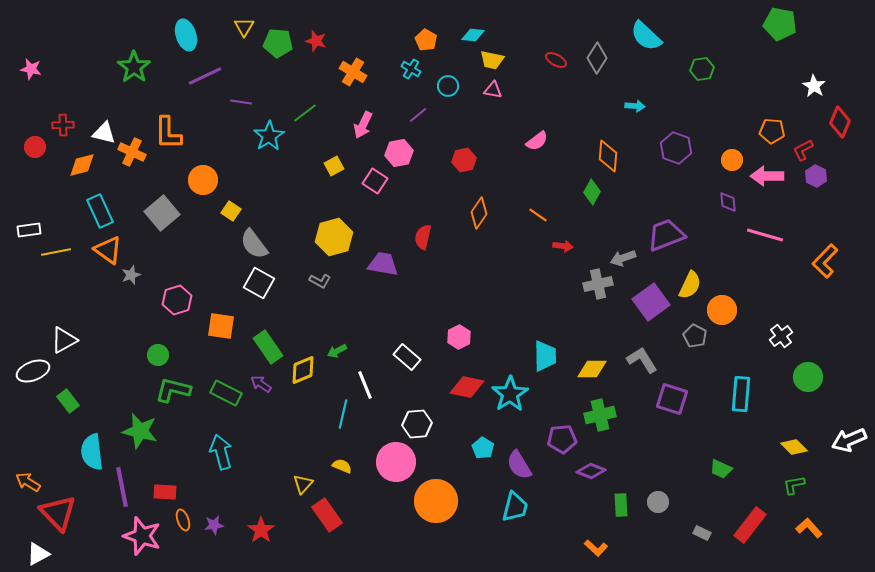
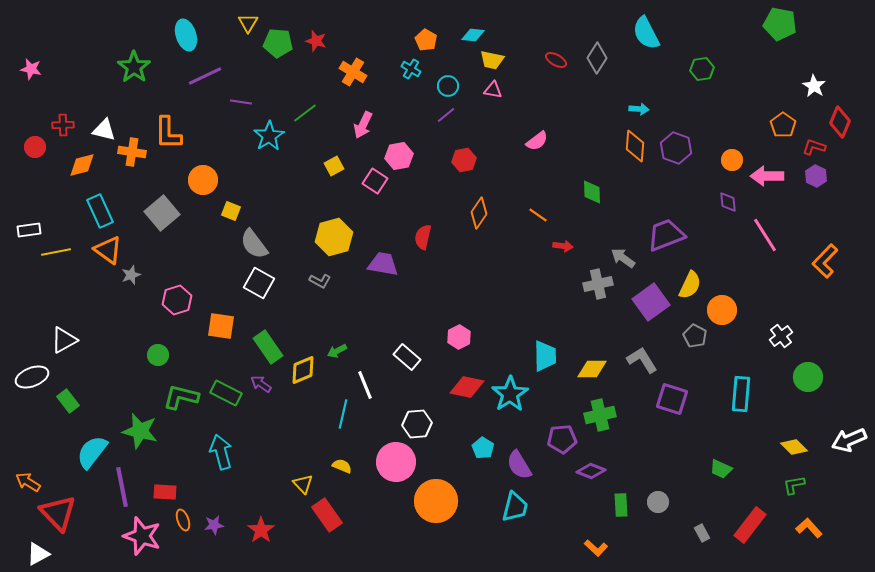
yellow triangle at (244, 27): moved 4 px right, 4 px up
cyan semicircle at (646, 36): moved 3 px up; rotated 20 degrees clockwise
cyan arrow at (635, 106): moved 4 px right, 3 px down
purple line at (418, 115): moved 28 px right
orange pentagon at (772, 131): moved 11 px right, 6 px up; rotated 30 degrees clockwise
white triangle at (104, 133): moved 3 px up
red L-shape at (803, 150): moved 11 px right, 3 px up; rotated 45 degrees clockwise
orange cross at (132, 152): rotated 16 degrees counterclockwise
pink hexagon at (399, 153): moved 3 px down
orange diamond at (608, 156): moved 27 px right, 10 px up
green diamond at (592, 192): rotated 30 degrees counterclockwise
yellow square at (231, 211): rotated 12 degrees counterclockwise
pink line at (765, 235): rotated 42 degrees clockwise
gray arrow at (623, 258): rotated 55 degrees clockwise
white ellipse at (33, 371): moved 1 px left, 6 px down
green L-shape at (173, 390): moved 8 px right, 7 px down
cyan semicircle at (92, 452): rotated 45 degrees clockwise
yellow triangle at (303, 484): rotated 25 degrees counterclockwise
gray rectangle at (702, 533): rotated 36 degrees clockwise
